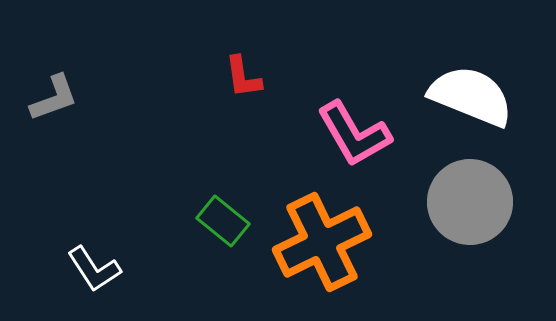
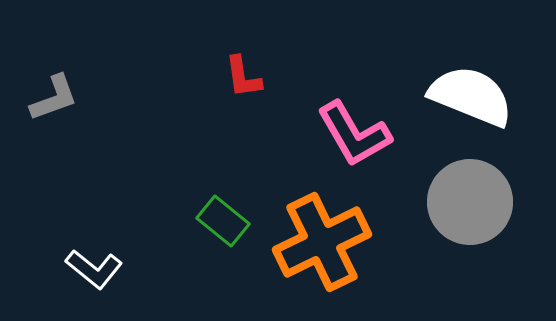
white L-shape: rotated 18 degrees counterclockwise
